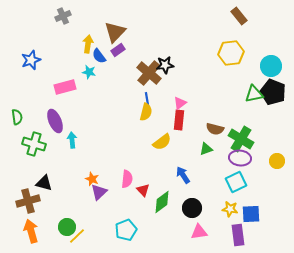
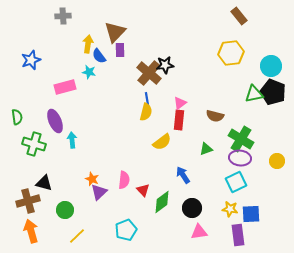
gray cross at (63, 16): rotated 21 degrees clockwise
purple rectangle at (118, 50): moved 2 px right; rotated 56 degrees counterclockwise
brown semicircle at (215, 129): moved 13 px up
pink semicircle at (127, 179): moved 3 px left, 1 px down
green circle at (67, 227): moved 2 px left, 17 px up
